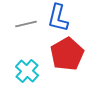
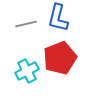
red pentagon: moved 7 px left, 4 px down; rotated 8 degrees clockwise
cyan cross: rotated 20 degrees clockwise
